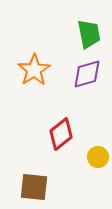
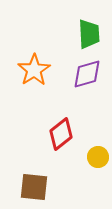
green trapezoid: rotated 8 degrees clockwise
